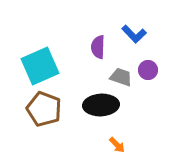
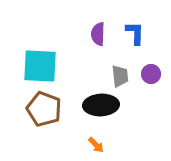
blue L-shape: moved 1 px right, 1 px up; rotated 135 degrees counterclockwise
purple semicircle: moved 13 px up
cyan square: rotated 27 degrees clockwise
purple circle: moved 3 px right, 4 px down
gray trapezoid: moved 1 px left, 1 px up; rotated 65 degrees clockwise
orange arrow: moved 21 px left
